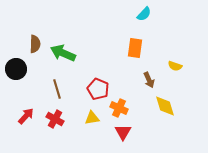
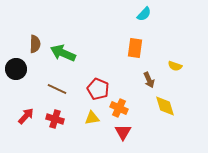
brown line: rotated 48 degrees counterclockwise
red cross: rotated 12 degrees counterclockwise
